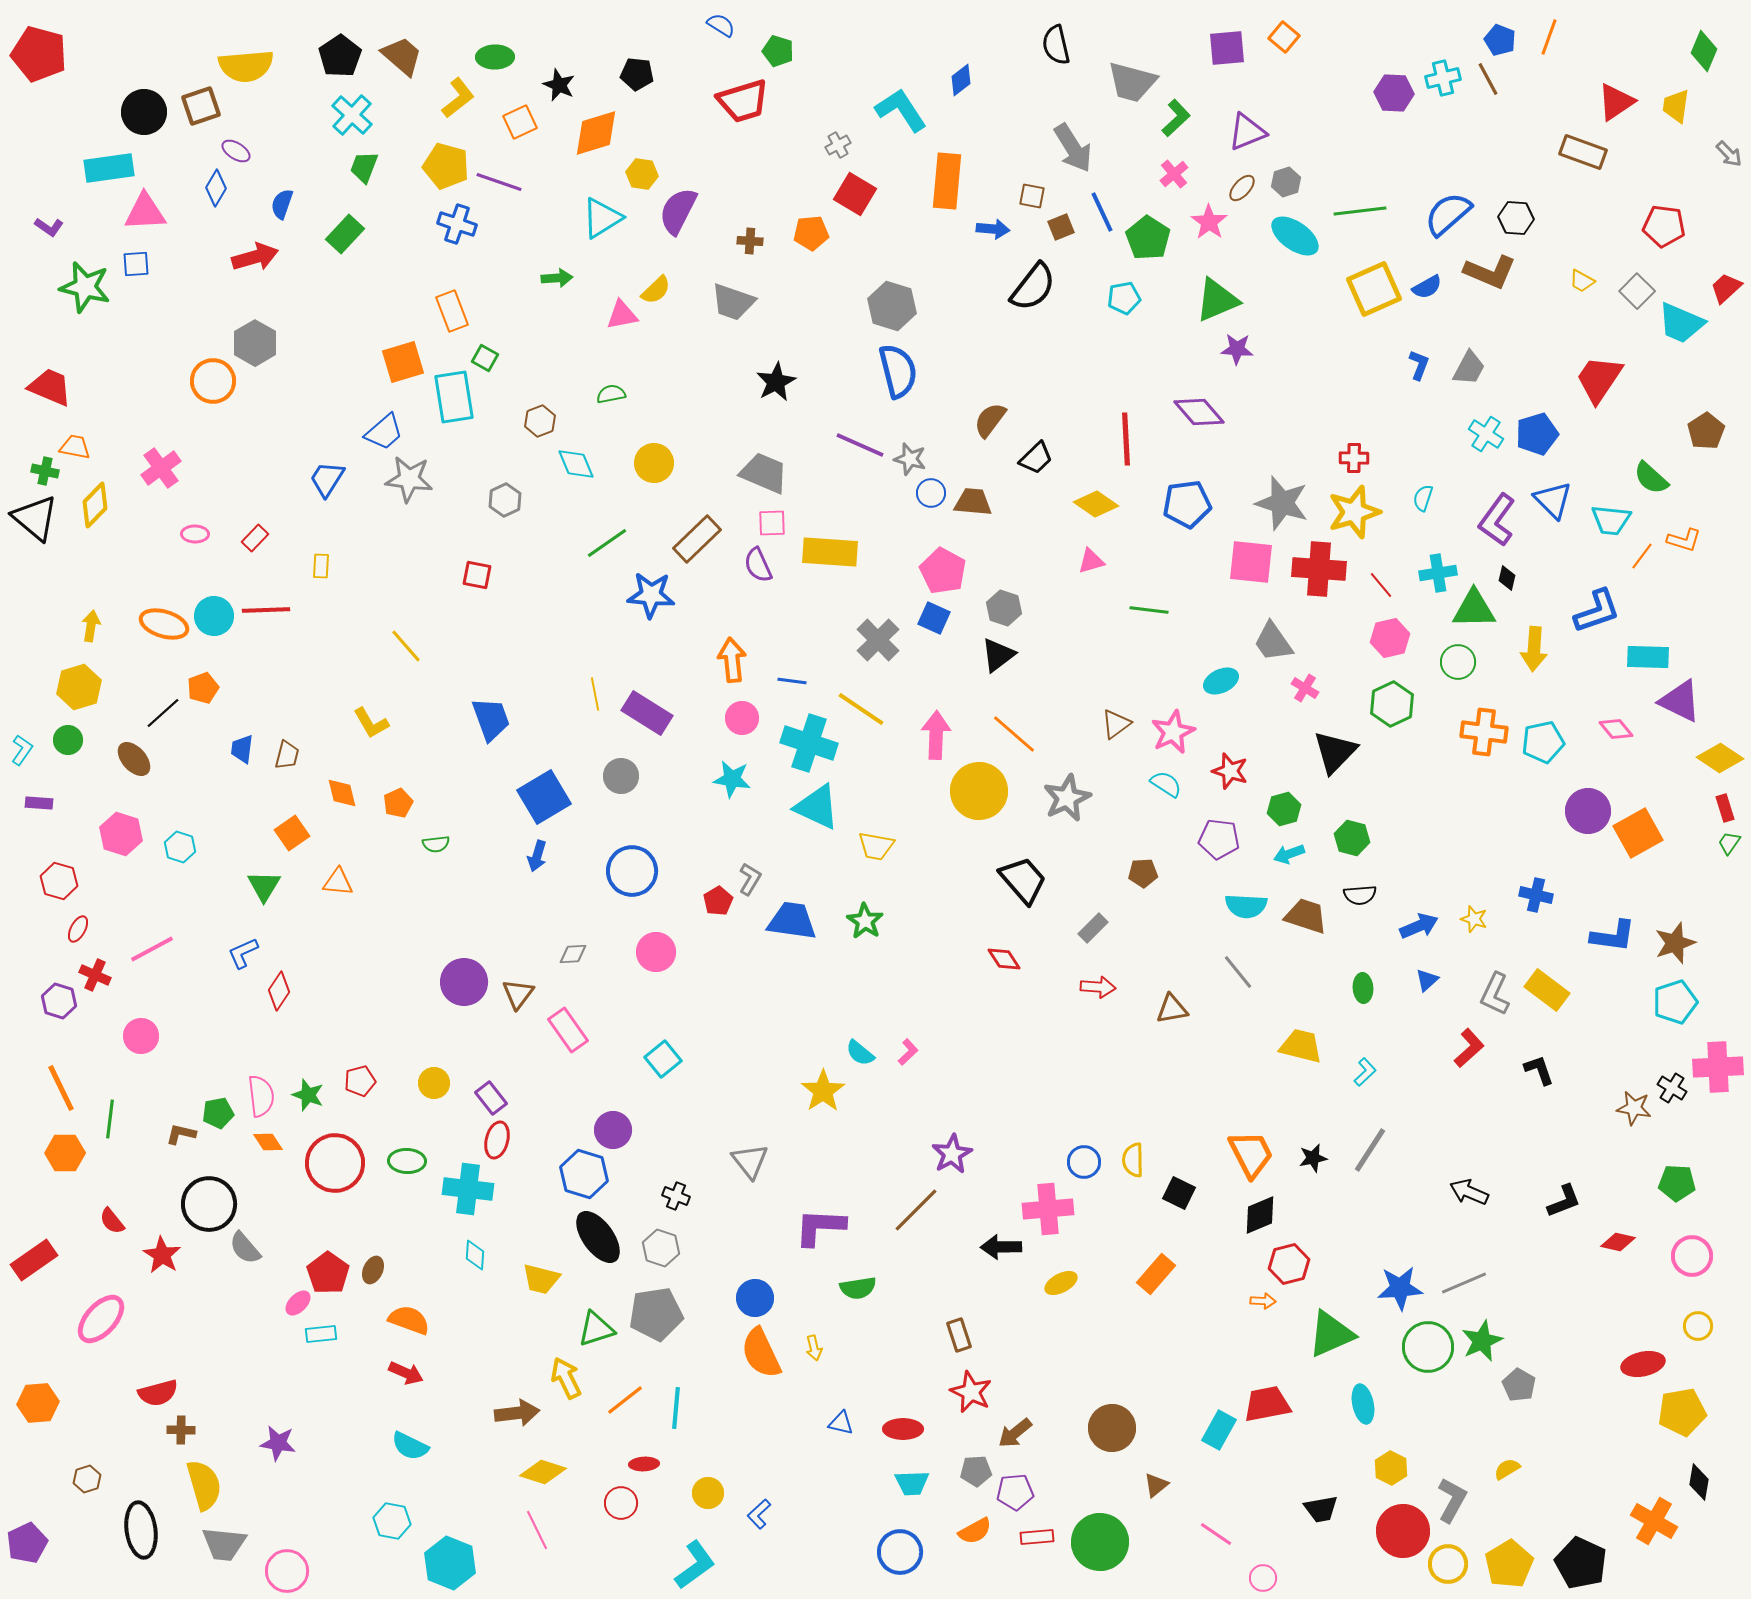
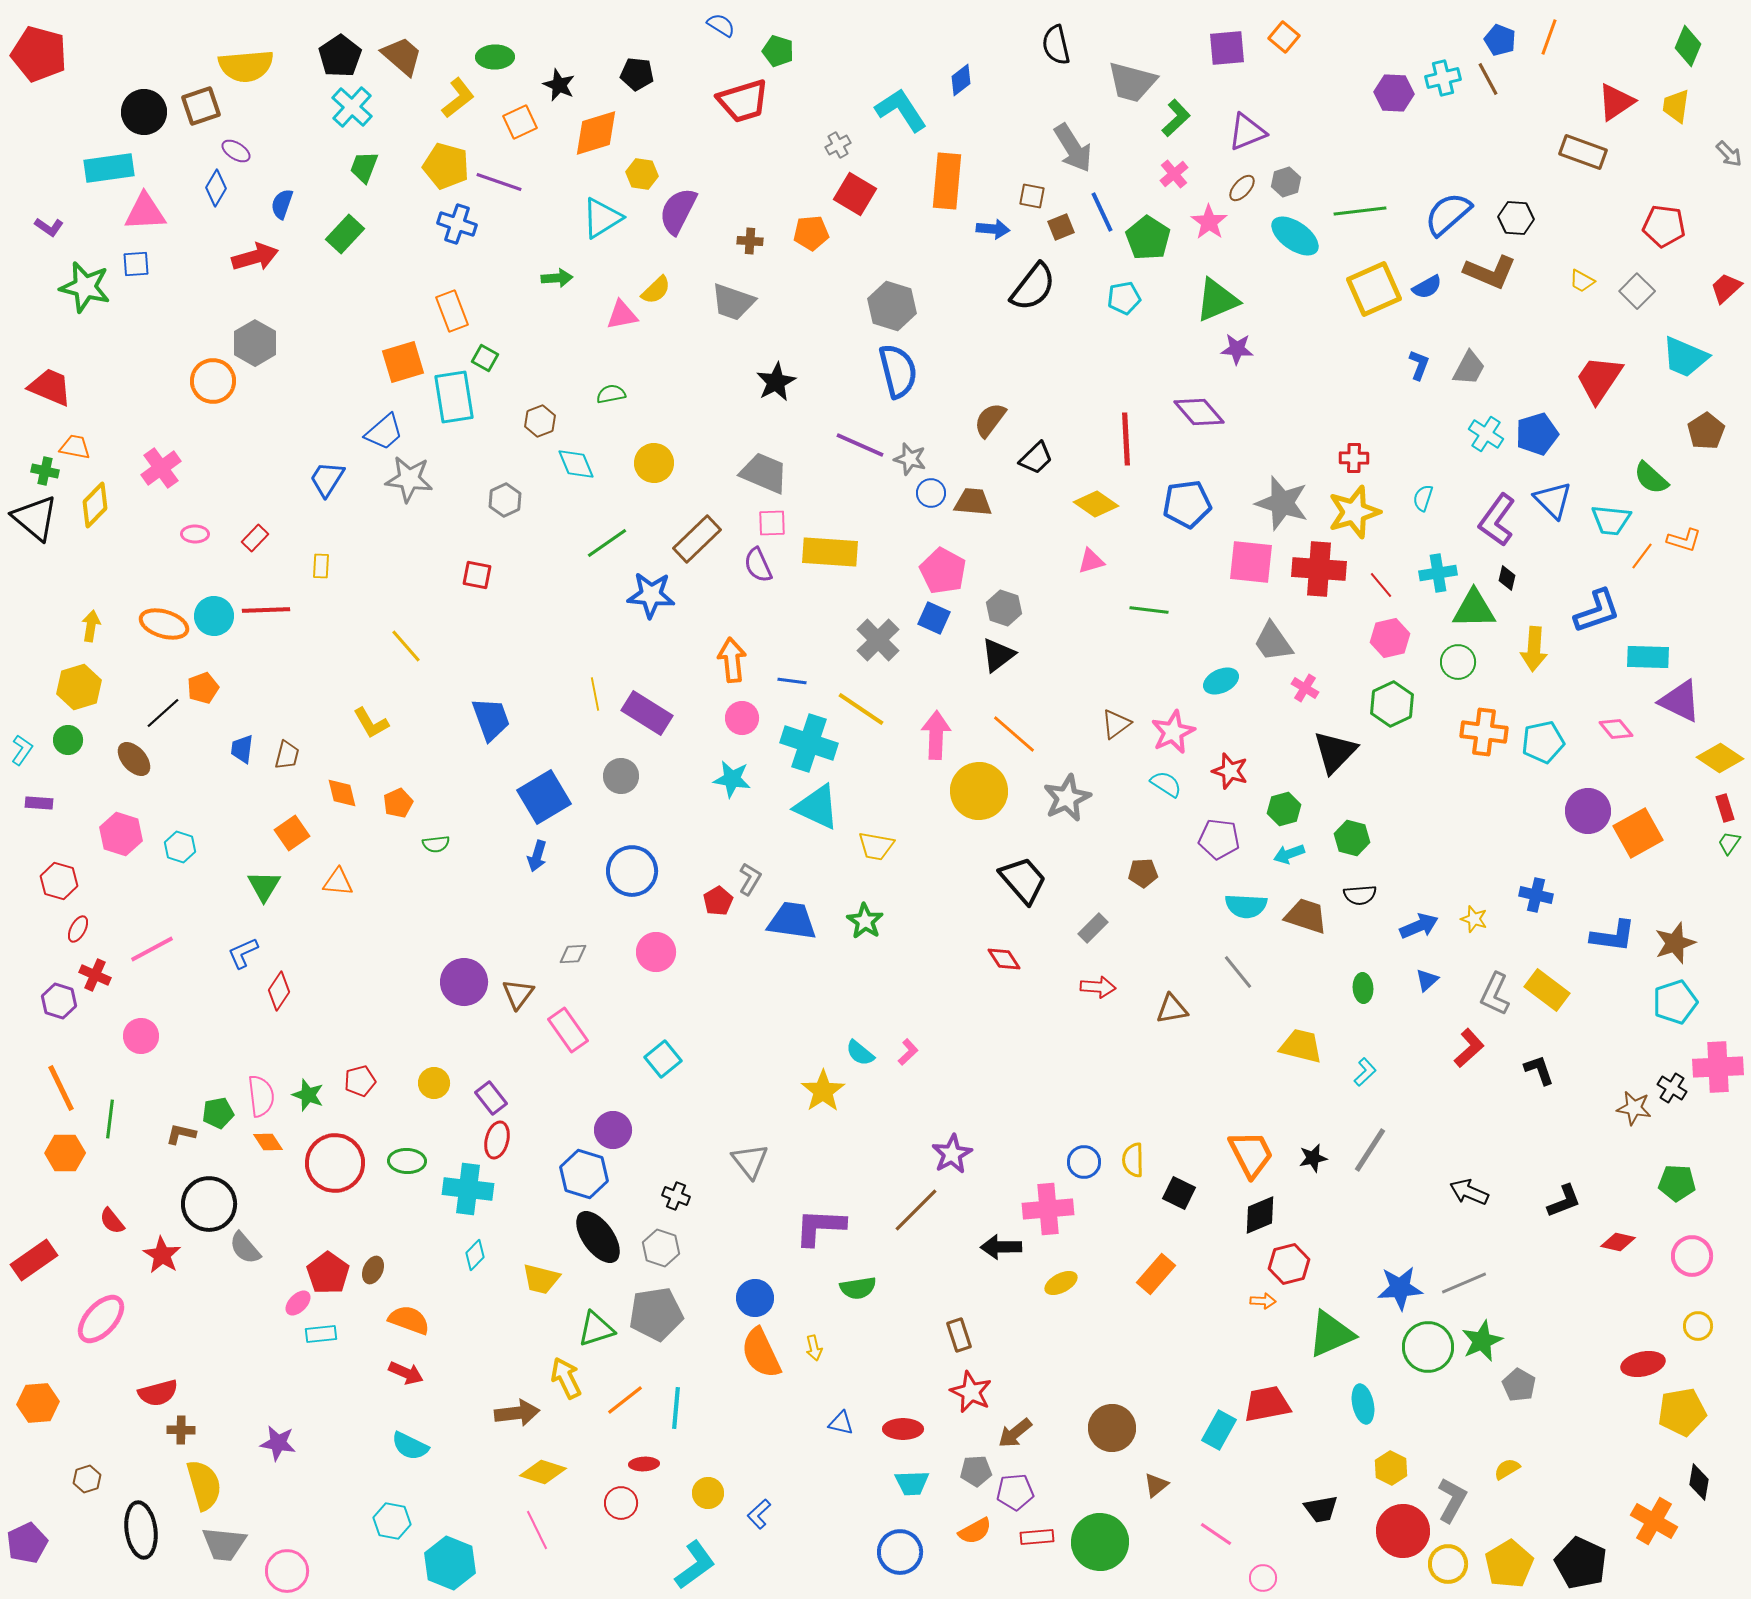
green diamond at (1704, 51): moved 16 px left, 5 px up
cyan cross at (352, 115): moved 8 px up
cyan trapezoid at (1681, 323): moved 4 px right, 34 px down
cyan diamond at (475, 1255): rotated 40 degrees clockwise
